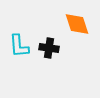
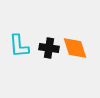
orange diamond: moved 2 px left, 24 px down
